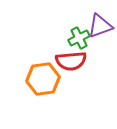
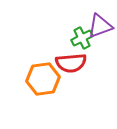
green cross: moved 3 px right
red semicircle: moved 2 px down
